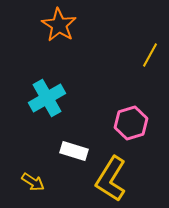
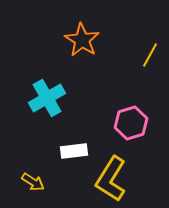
orange star: moved 23 px right, 15 px down
white rectangle: rotated 24 degrees counterclockwise
